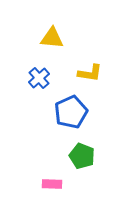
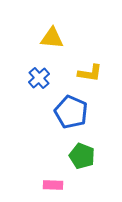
blue pentagon: rotated 24 degrees counterclockwise
pink rectangle: moved 1 px right, 1 px down
